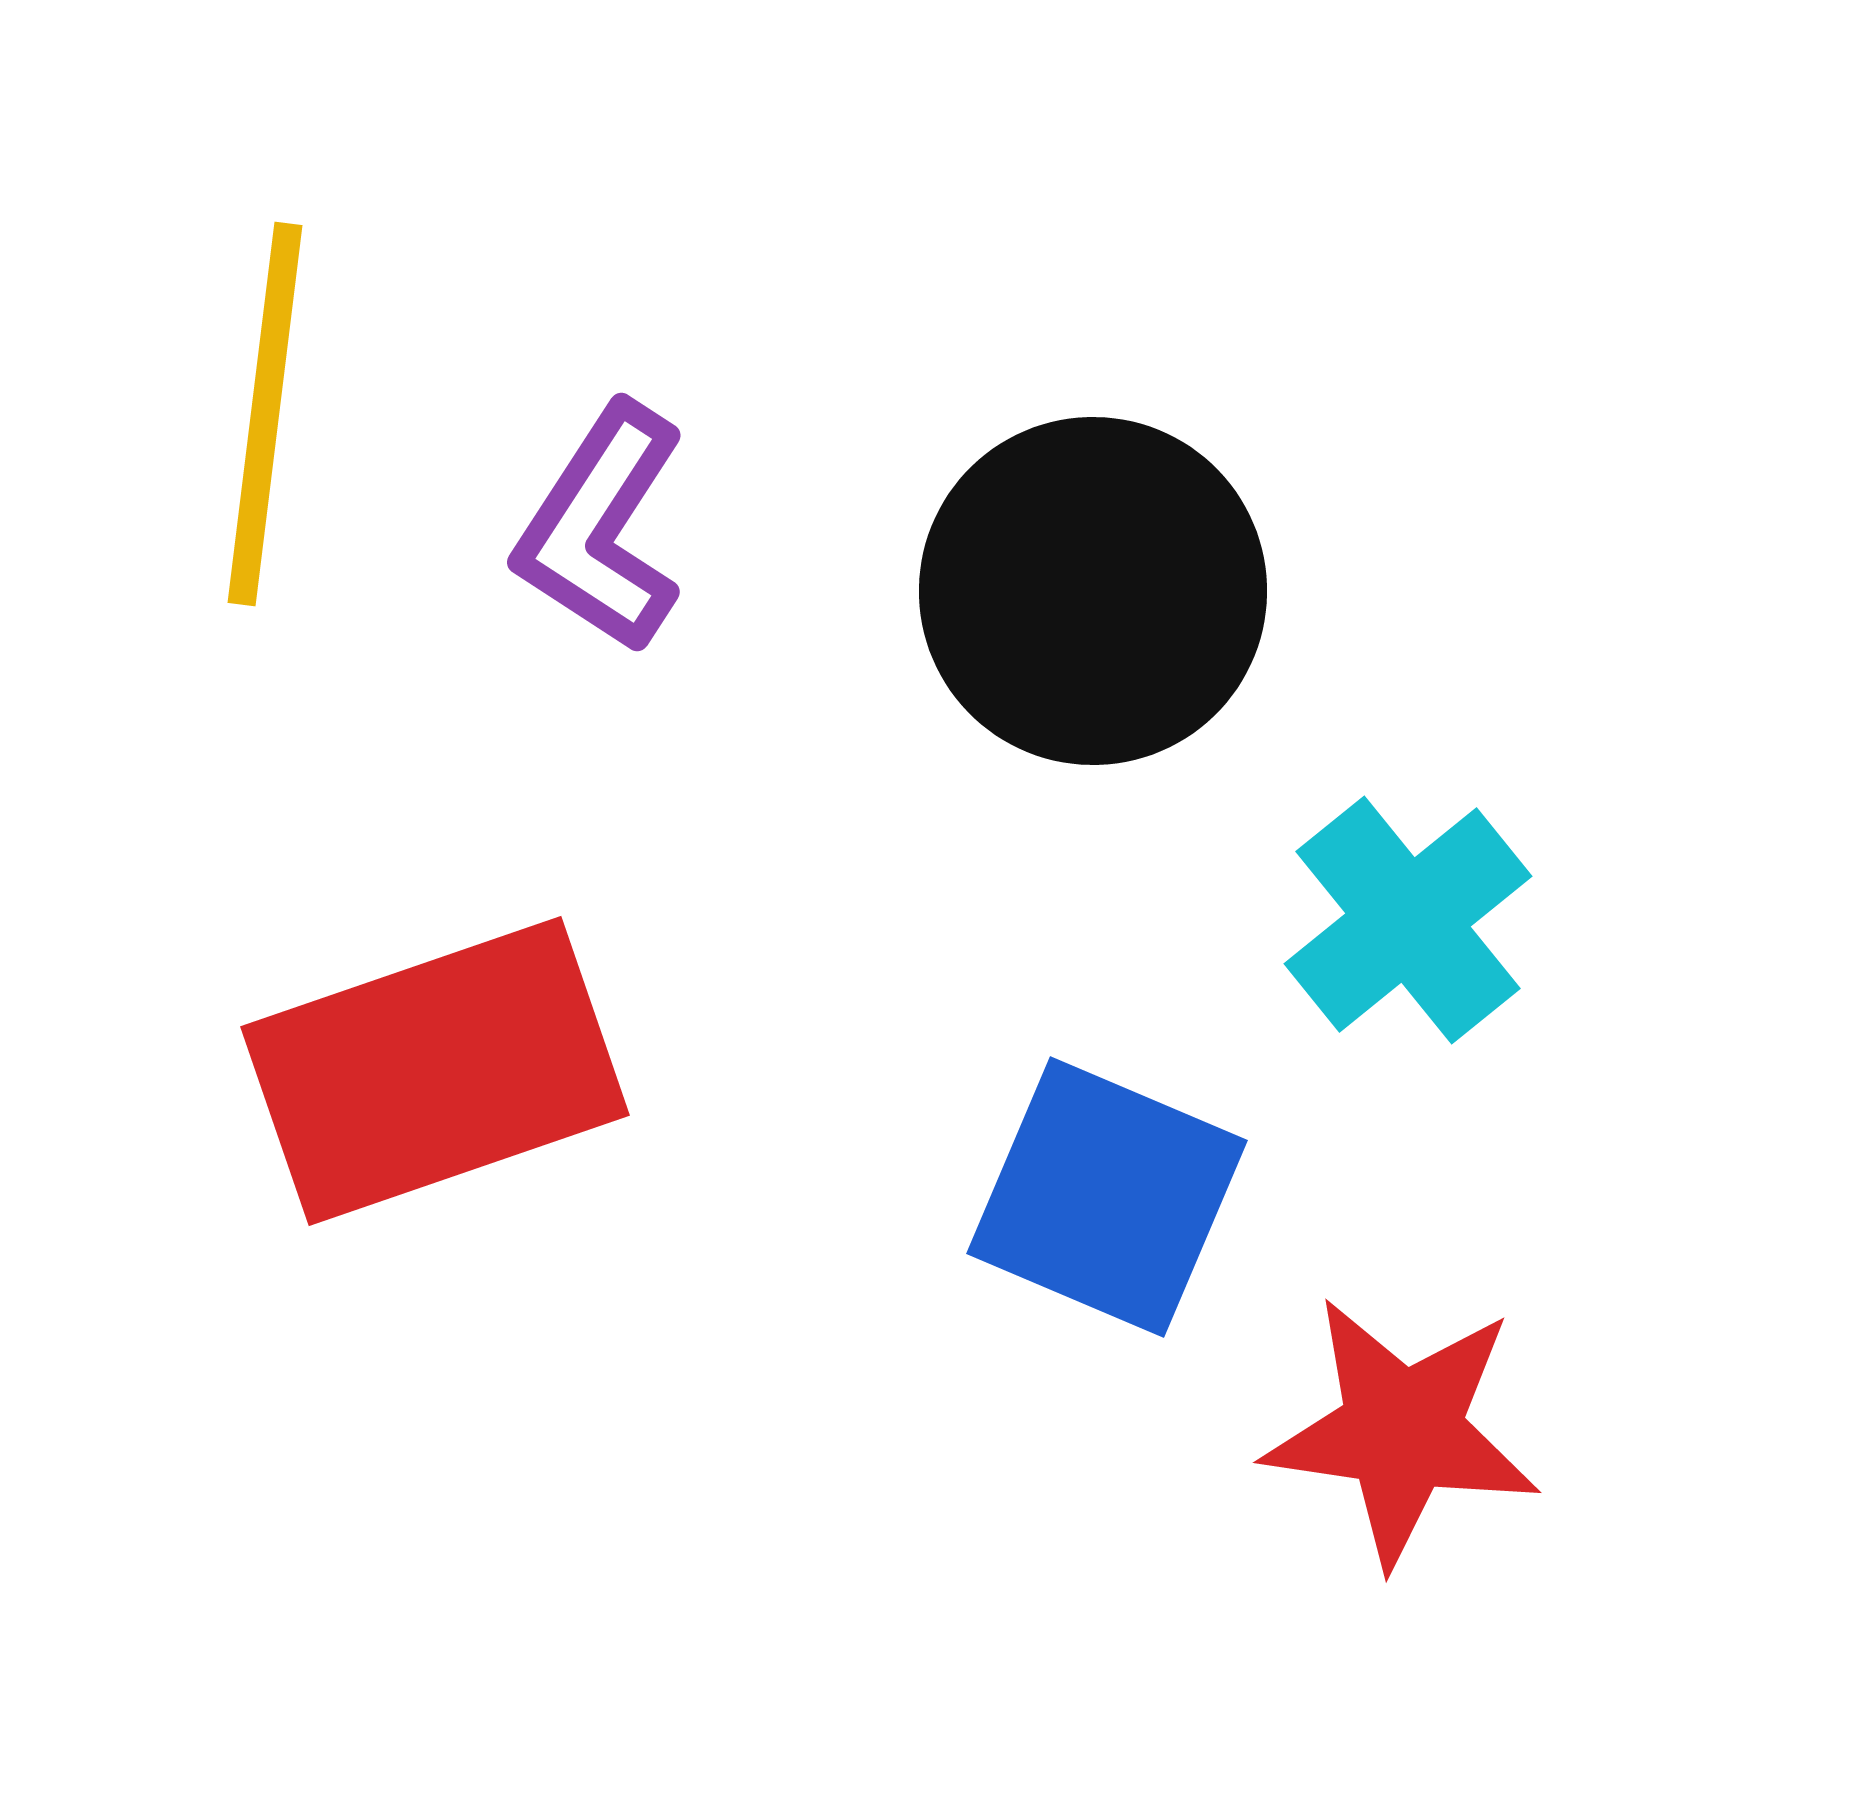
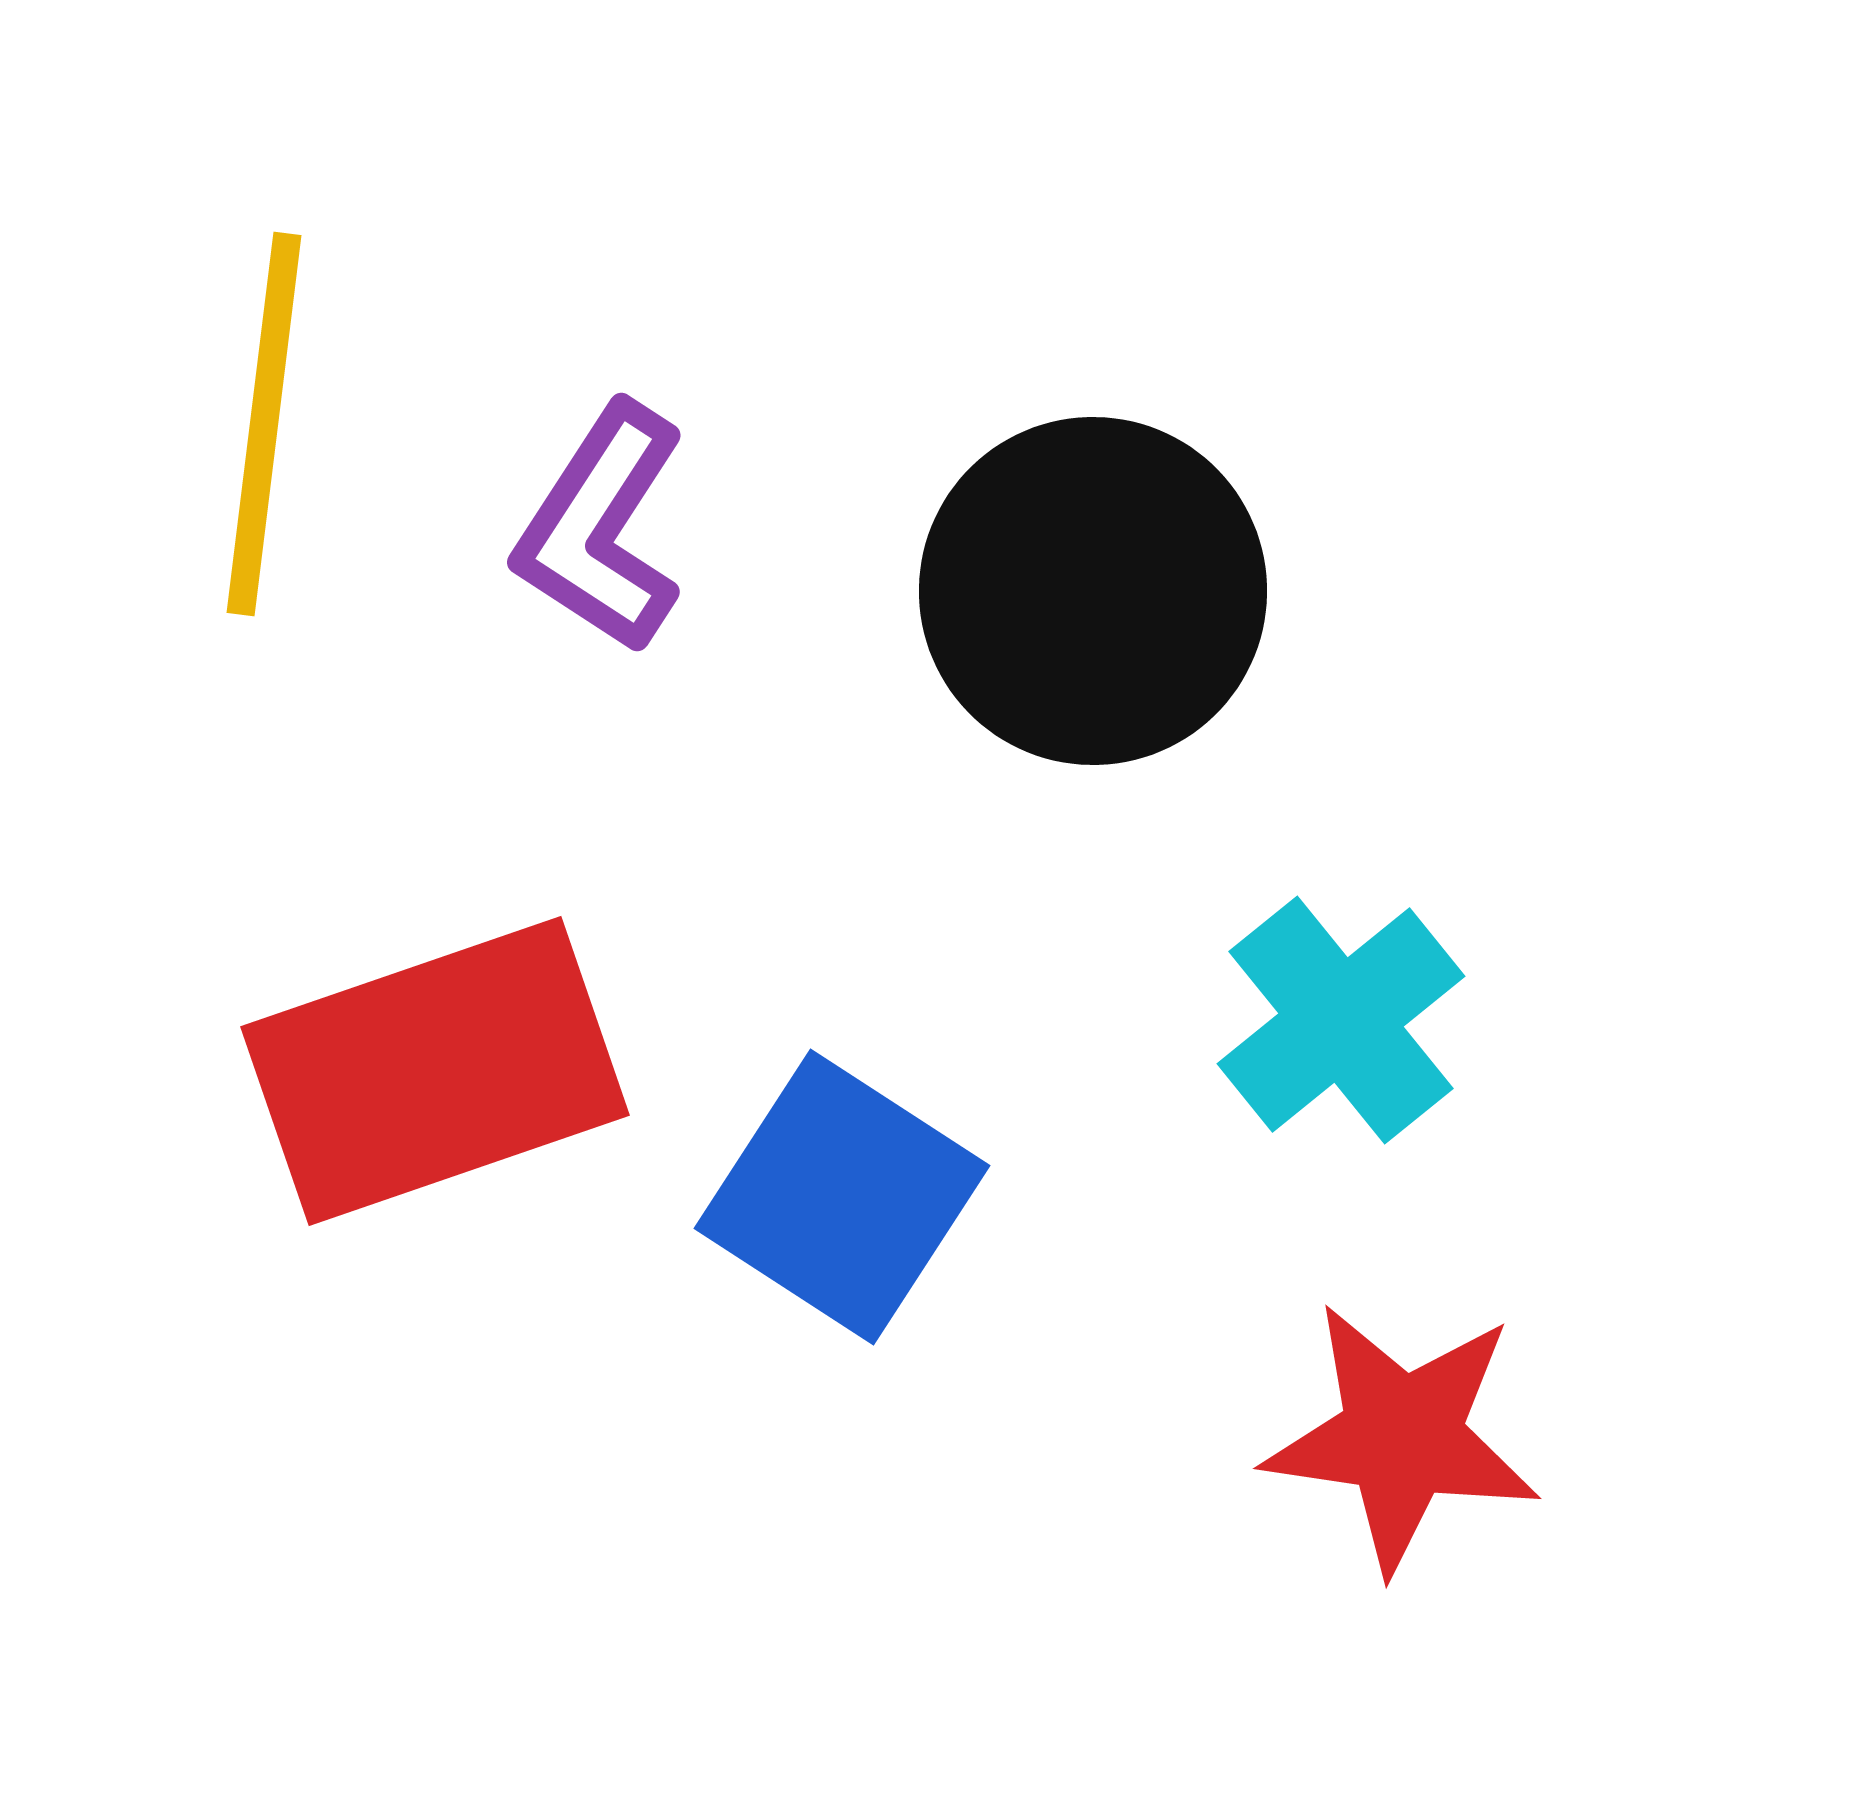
yellow line: moved 1 px left, 10 px down
cyan cross: moved 67 px left, 100 px down
blue square: moved 265 px left; rotated 10 degrees clockwise
red star: moved 6 px down
